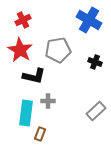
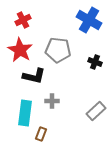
gray pentagon: rotated 15 degrees clockwise
gray cross: moved 4 px right
cyan rectangle: moved 1 px left
brown rectangle: moved 1 px right
